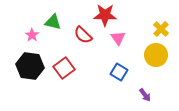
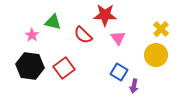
purple arrow: moved 11 px left, 9 px up; rotated 48 degrees clockwise
